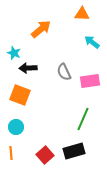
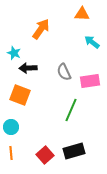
orange arrow: rotated 15 degrees counterclockwise
green line: moved 12 px left, 9 px up
cyan circle: moved 5 px left
